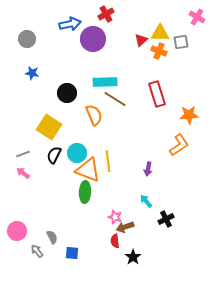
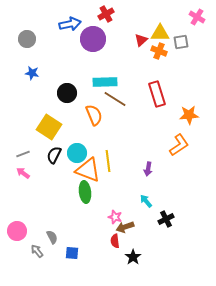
green ellipse: rotated 10 degrees counterclockwise
